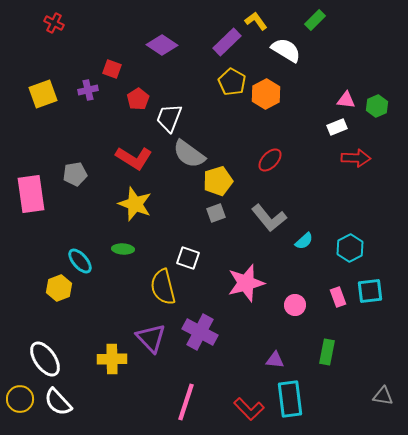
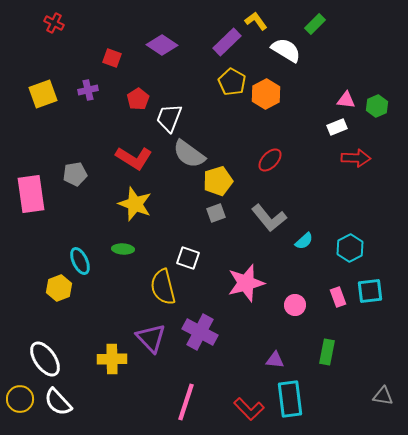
green rectangle at (315, 20): moved 4 px down
red square at (112, 69): moved 11 px up
cyan ellipse at (80, 261): rotated 16 degrees clockwise
